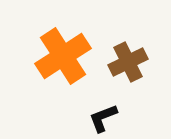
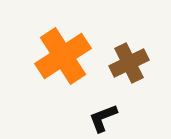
brown cross: moved 1 px right, 1 px down
